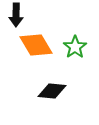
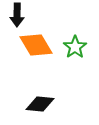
black arrow: moved 1 px right
black diamond: moved 12 px left, 13 px down
